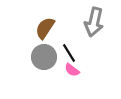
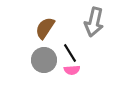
black line: moved 1 px right
gray circle: moved 3 px down
pink semicircle: rotated 42 degrees counterclockwise
